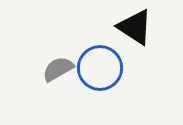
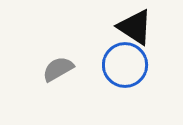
blue circle: moved 25 px right, 3 px up
